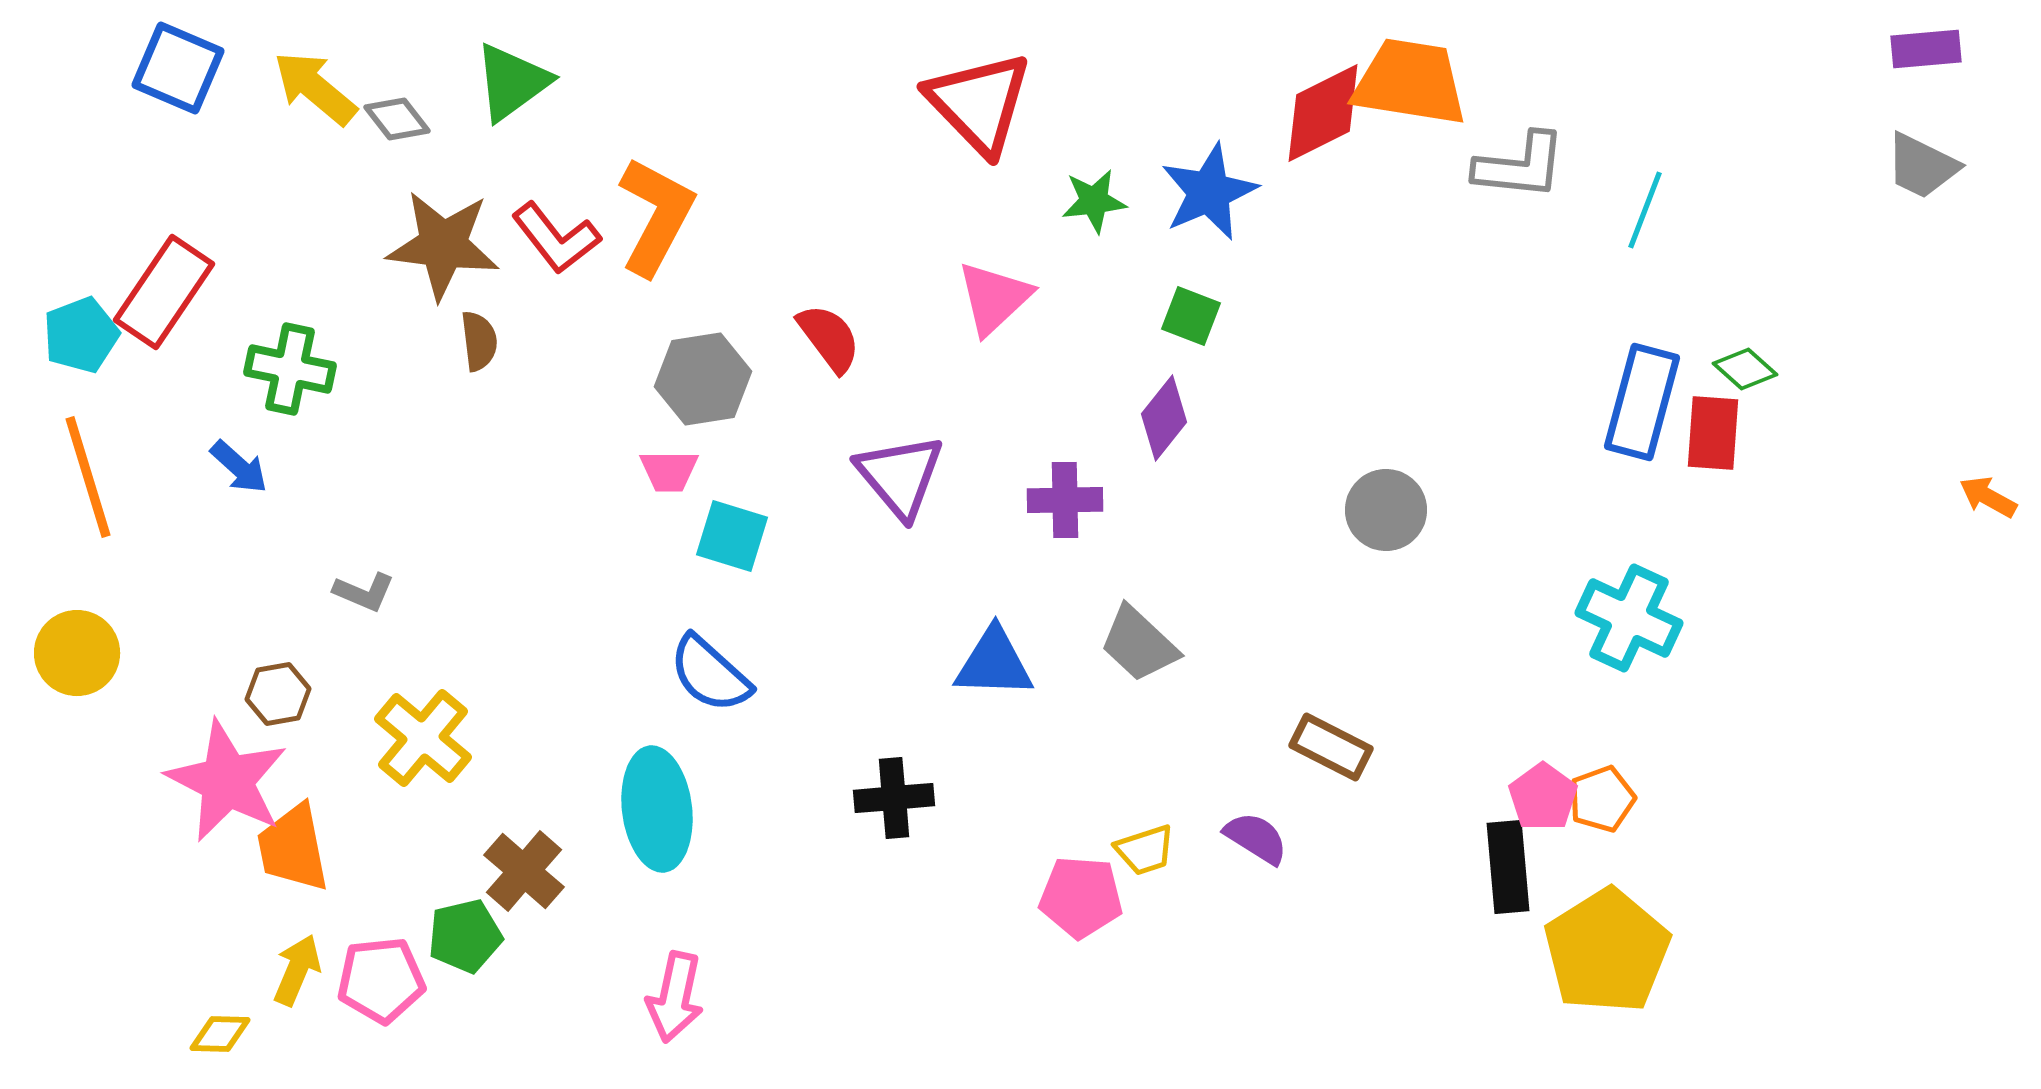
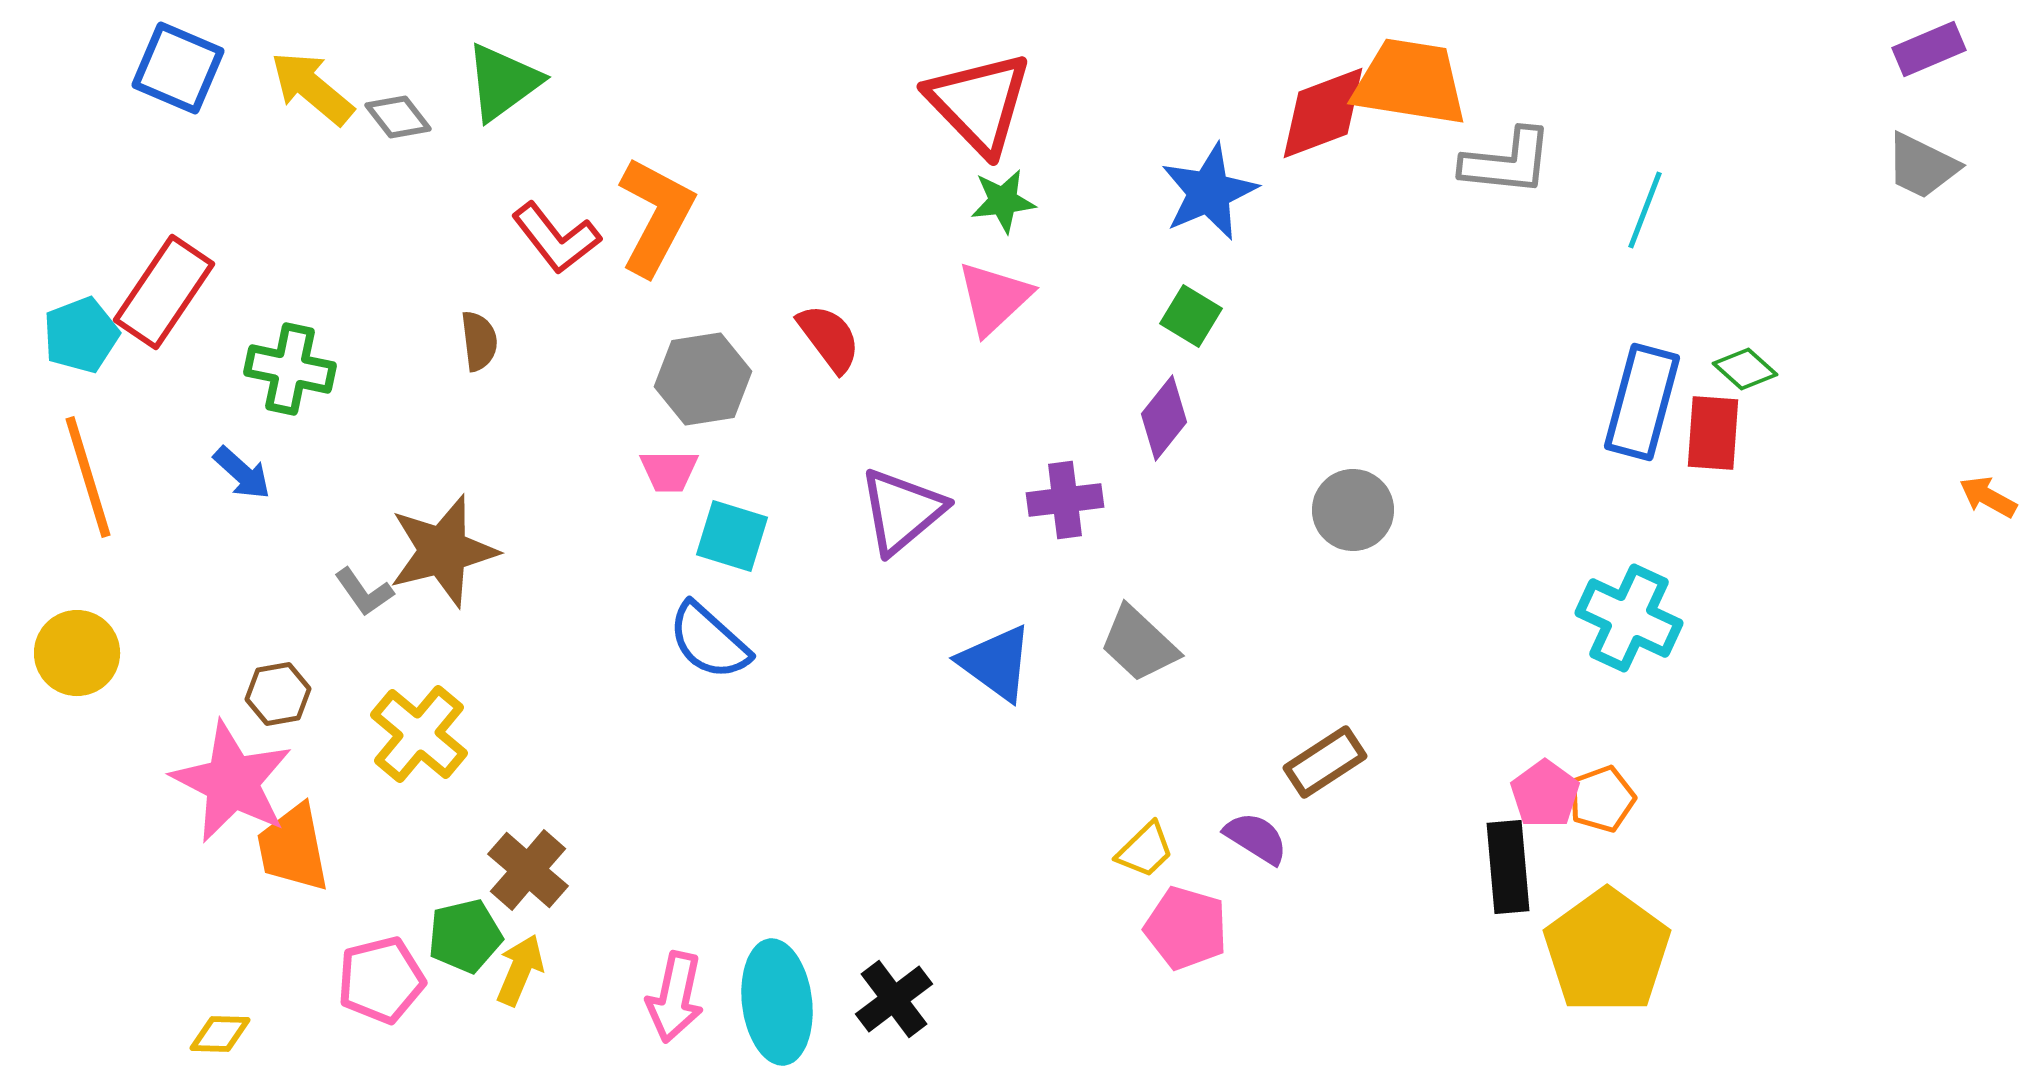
purple rectangle at (1926, 49): moved 3 px right; rotated 18 degrees counterclockwise
green triangle at (512, 82): moved 9 px left
yellow arrow at (315, 88): moved 3 px left
red diamond at (1323, 113): rotated 6 degrees clockwise
gray diamond at (397, 119): moved 1 px right, 2 px up
gray L-shape at (1520, 166): moved 13 px left, 4 px up
green star at (1094, 201): moved 91 px left
brown star at (443, 245): moved 306 px down; rotated 21 degrees counterclockwise
green square at (1191, 316): rotated 10 degrees clockwise
blue arrow at (239, 467): moved 3 px right, 6 px down
purple triangle at (900, 476): moved 2 px right, 35 px down; rotated 30 degrees clockwise
purple cross at (1065, 500): rotated 6 degrees counterclockwise
gray circle at (1386, 510): moved 33 px left
gray L-shape at (364, 592): rotated 32 degrees clockwise
blue triangle at (994, 663): moved 2 px right; rotated 34 degrees clockwise
blue semicircle at (710, 674): moved 1 px left, 33 px up
yellow cross at (423, 738): moved 4 px left, 4 px up
brown rectangle at (1331, 747): moved 6 px left, 15 px down; rotated 60 degrees counterclockwise
pink star at (227, 781): moved 5 px right, 1 px down
pink pentagon at (1543, 797): moved 2 px right, 3 px up
black cross at (894, 798): moved 201 px down; rotated 32 degrees counterclockwise
cyan ellipse at (657, 809): moved 120 px right, 193 px down
yellow trapezoid at (1145, 850): rotated 26 degrees counterclockwise
brown cross at (524, 871): moved 4 px right, 1 px up
pink pentagon at (1081, 897): moved 105 px right, 31 px down; rotated 12 degrees clockwise
yellow pentagon at (1607, 951): rotated 4 degrees counterclockwise
yellow arrow at (297, 970): moved 223 px right
pink pentagon at (381, 980): rotated 8 degrees counterclockwise
